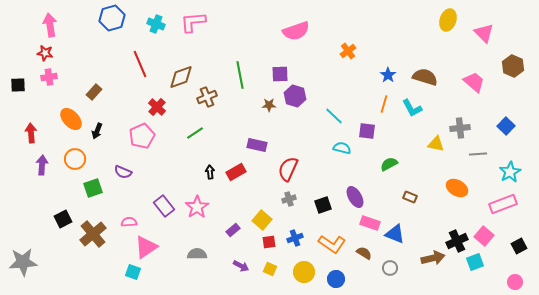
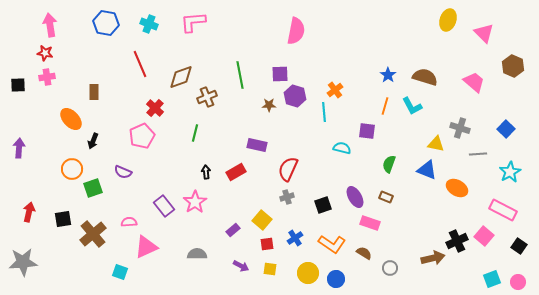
blue hexagon at (112, 18): moved 6 px left, 5 px down; rotated 25 degrees clockwise
cyan cross at (156, 24): moved 7 px left
pink semicircle at (296, 31): rotated 60 degrees counterclockwise
orange cross at (348, 51): moved 13 px left, 39 px down
pink cross at (49, 77): moved 2 px left
brown rectangle at (94, 92): rotated 42 degrees counterclockwise
orange line at (384, 104): moved 1 px right, 2 px down
red cross at (157, 107): moved 2 px left, 1 px down
cyan L-shape at (412, 108): moved 2 px up
cyan line at (334, 116): moved 10 px left, 4 px up; rotated 42 degrees clockwise
blue square at (506, 126): moved 3 px down
gray cross at (460, 128): rotated 24 degrees clockwise
black arrow at (97, 131): moved 4 px left, 10 px down
red arrow at (31, 133): moved 2 px left, 79 px down; rotated 18 degrees clockwise
green line at (195, 133): rotated 42 degrees counterclockwise
orange circle at (75, 159): moved 3 px left, 10 px down
green semicircle at (389, 164): rotated 42 degrees counterclockwise
purple arrow at (42, 165): moved 23 px left, 17 px up
black arrow at (210, 172): moved 4 px left
brown rectangle at (410, 197): moved 24 px left
gray cross at (289, 199): moved 2 px left, 2 px up
pink rectangle at (503, 204): moved 6 px down; rotated 48 degrees clockwise
pink star at (197, 207): moved 2 px left, 5 px up
black square at (63, 219): rotated 18 degrees clockwise
blue triangle at (395, 234): moved 32 px right, 64 px up
blue cross at (295, 238): rotated 14 degrees counterclockwise
red square at (269, 242): moved 2 px left, 2 px down
black square at (519, 246): rotated 28 degrees counterclockwise
pink triangle at (146, 247): rotated 10 degrees clockwise
cyan square at (475, 262): moved 17 px right, 17 px down
yellow square at (270, 269): rotated 16 degrees counterclockwise
cyan square at (133, 272): moved 13 px left
yellow circle at (304, 272): moved 4 px right, 1 px down
pink circle at (515, 282): moved 3 px right
